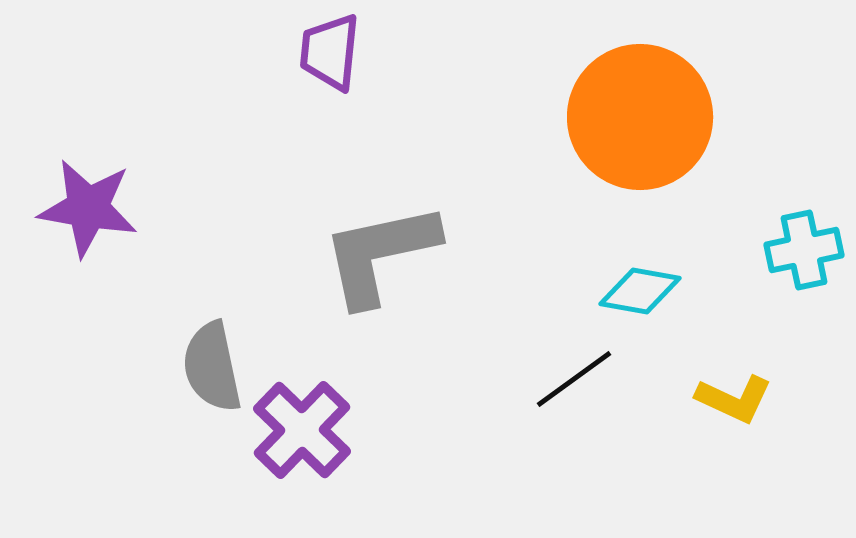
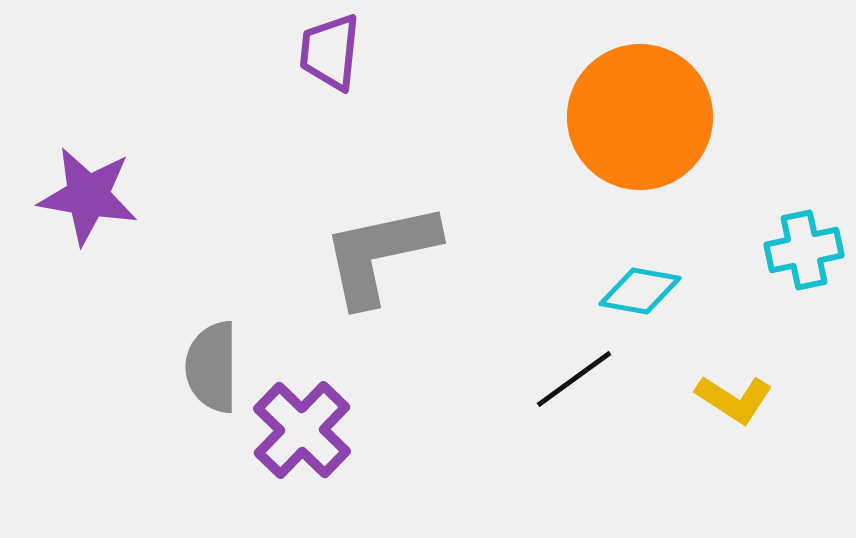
purple star: moved 12 px up
gray semicircle: rotated 12 degrees clockwise
yellow L-shape: rotated 8 degrees clockwise
